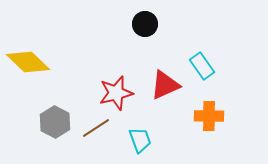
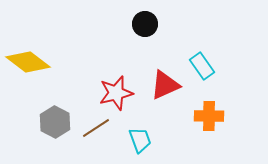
yellow diamond: rotated 6 degrees counterclockwise
